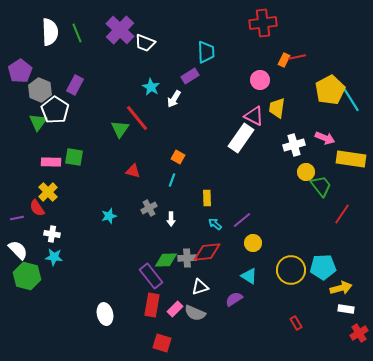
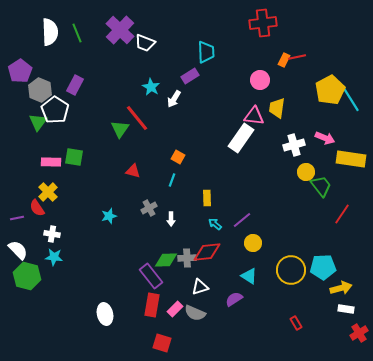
pink triangle at (254, 116): rotated 20 degrees counterclockwise
